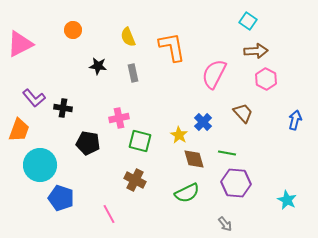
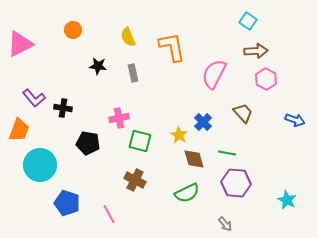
blue arrow: rotated 96 degrees clockwise
blue pentagon: moved 6 px right, 5 px down
